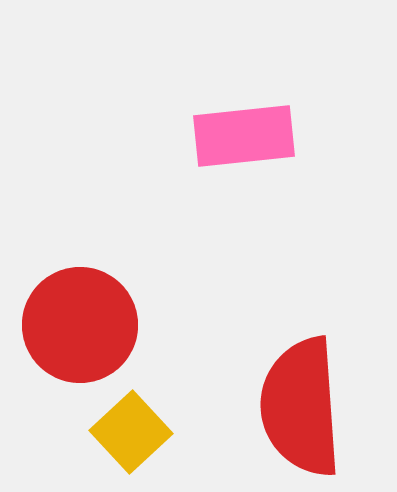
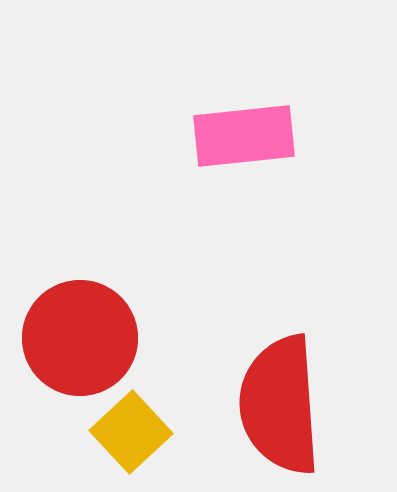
red circle: moved 13 px down
red semicircle: moved 21 px left, 2 px up
